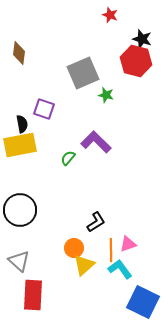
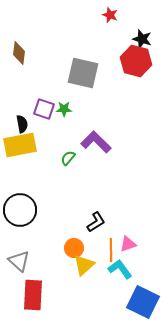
gray square: rotated 36 degrees clockwise
green star: moved 42 px left, 14 px down; rotated 14 degrees counterclockwise
